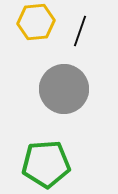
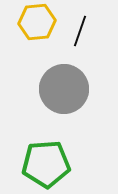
yellow hexagon: moved 1 px right
